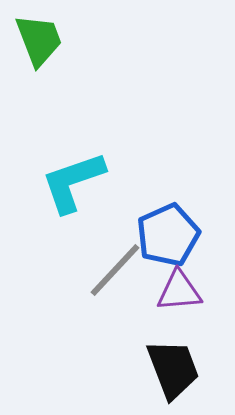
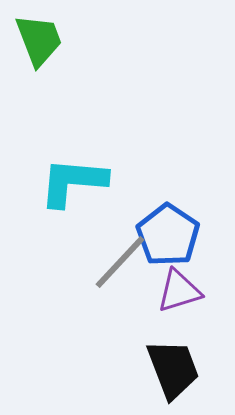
cyan L-shape: rotated 24 degrees clockwise
blue pentagon: rotated 14 degrees counterclockwise
gray line: moved 5 px right, 8 px up
purple triangle: rotated 12 degrees counterclockwise
